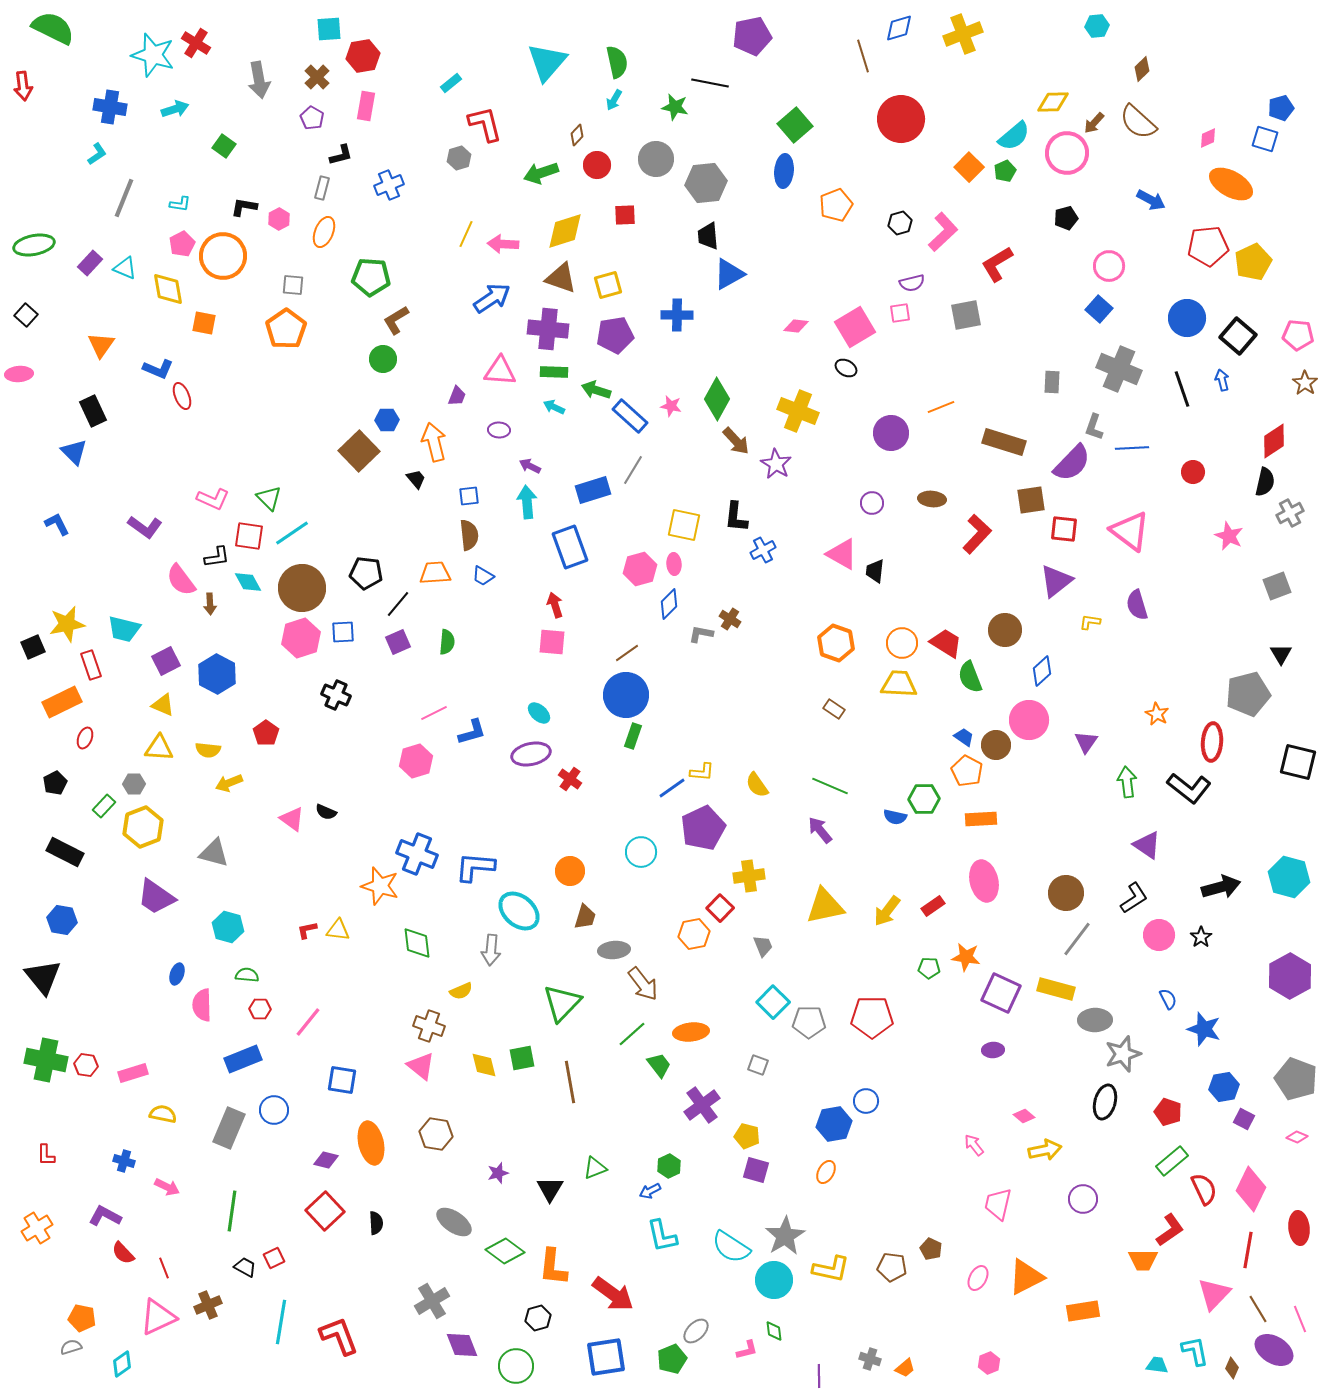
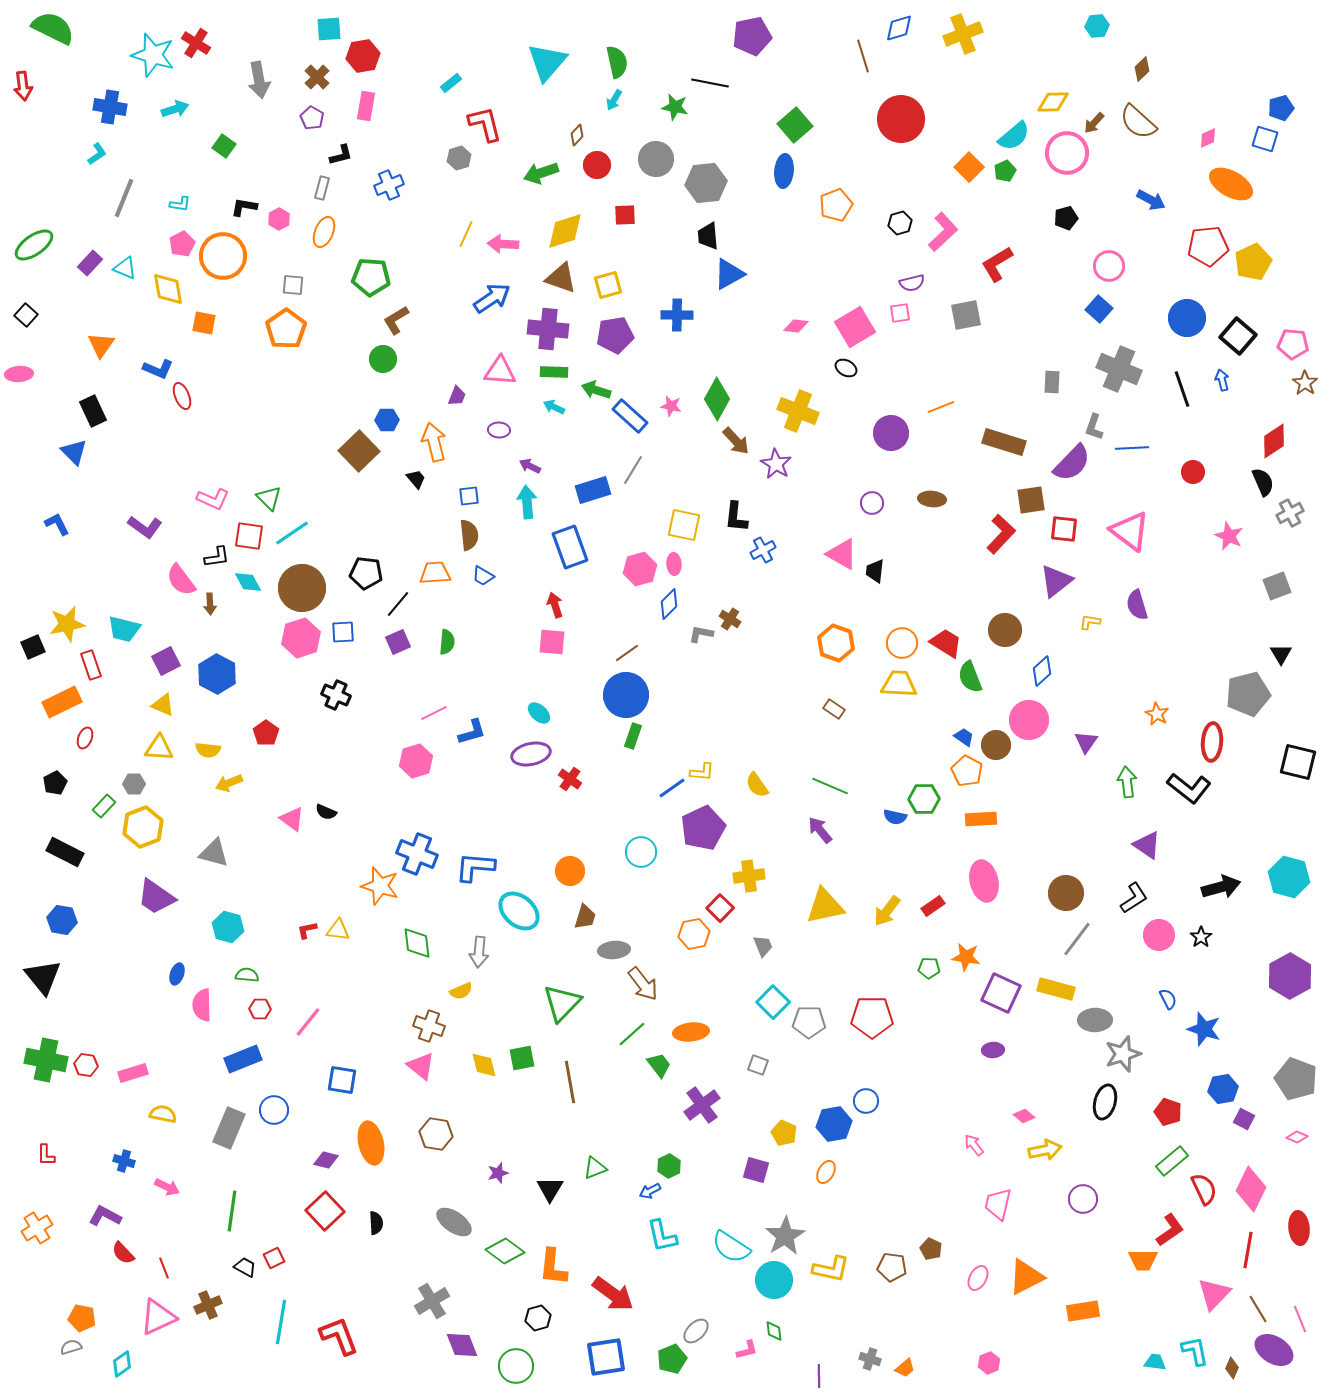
green ellipse at (34, 245): rotated 24 degrees counterclockwise
pink pentagon at (1298, 335): moved 5 px left, 9 px down
black semicircle at (1265, 482): moved 2 px left; rotated 36 degrees counterclockwise
red L-shape at (977, 534): moved 24 px right
gray arrow at (491, 950): moved 12 px left, 2 px down
blue hexagon at (1224, 1087): moved 1 px left, 2 px down
yellow pentagon at (747, 1136): moved 37 px right, 3 px up; rotated 10 degrees clockwise
cyan trapezoid at (1157, 1365): moved 2 px left, 3 px up
